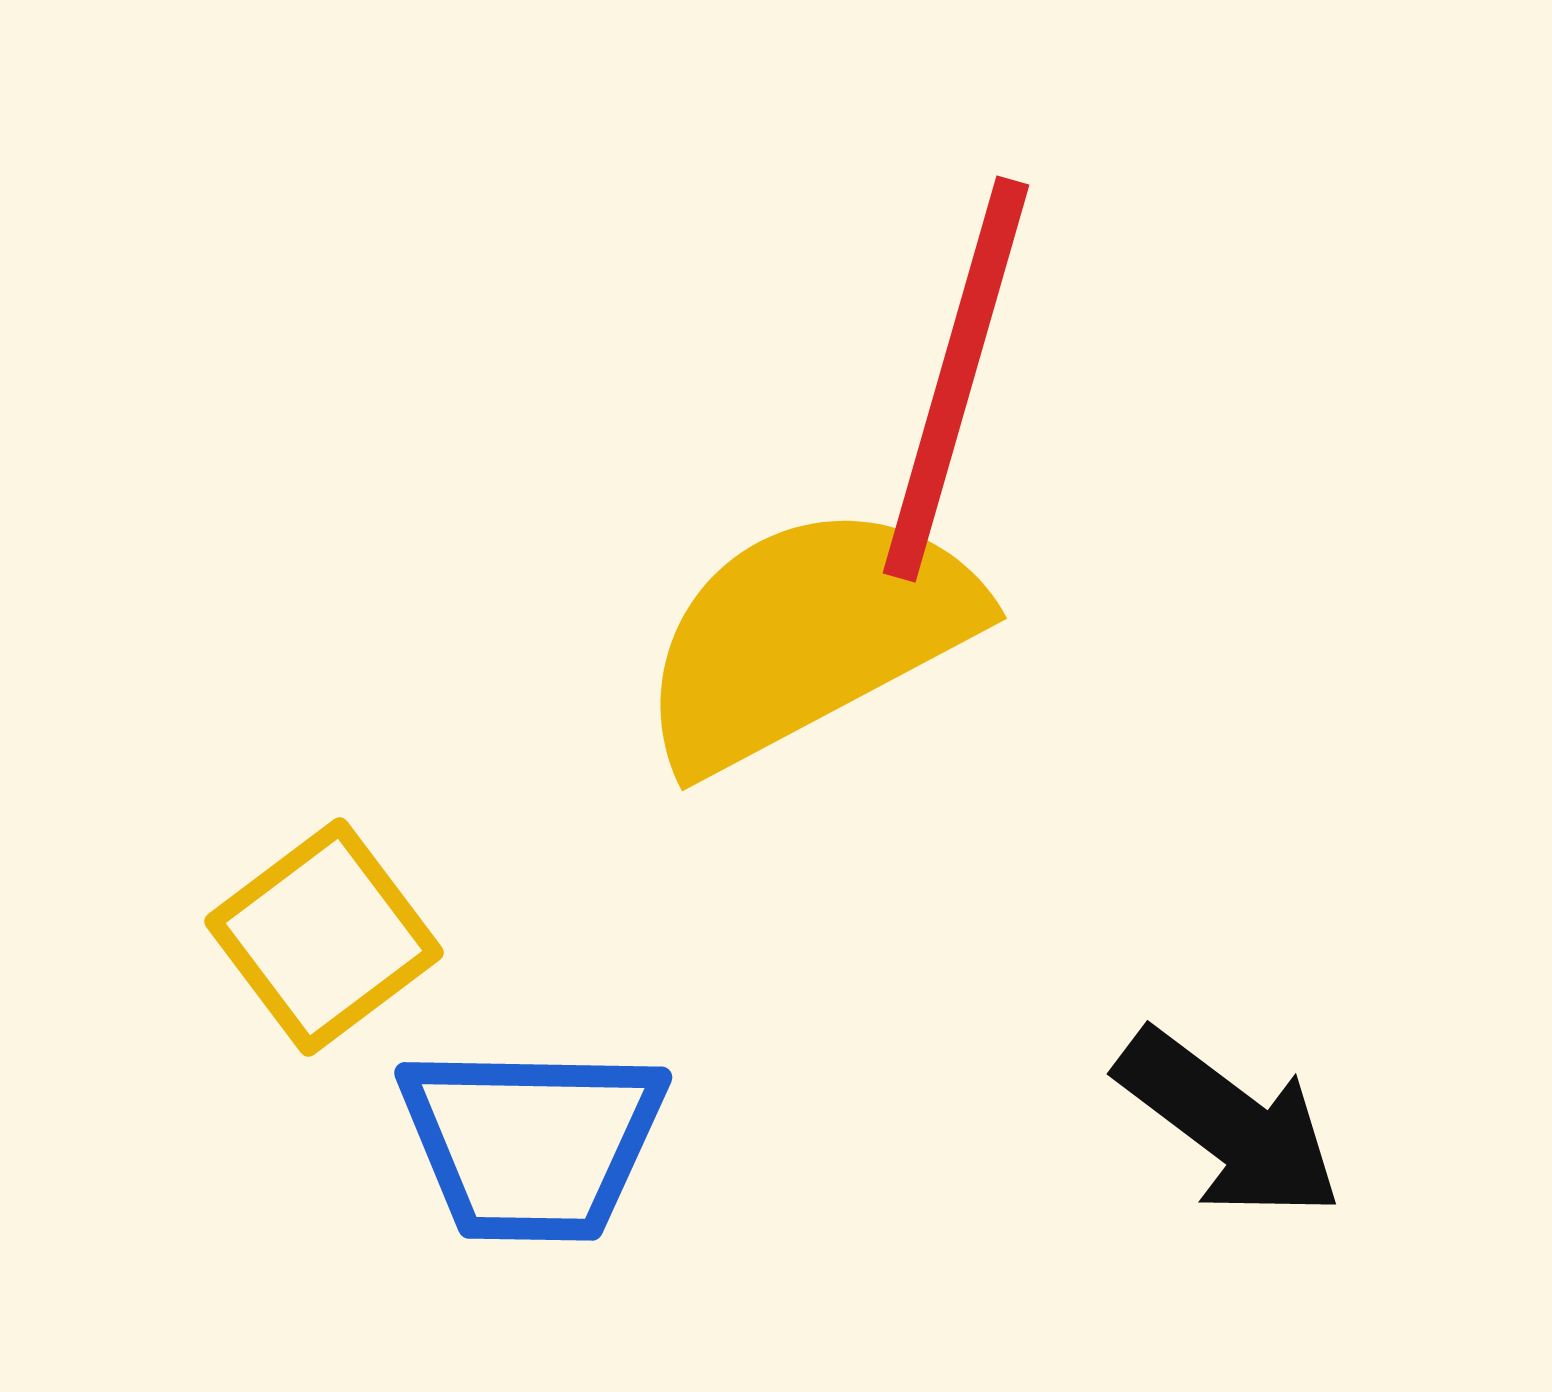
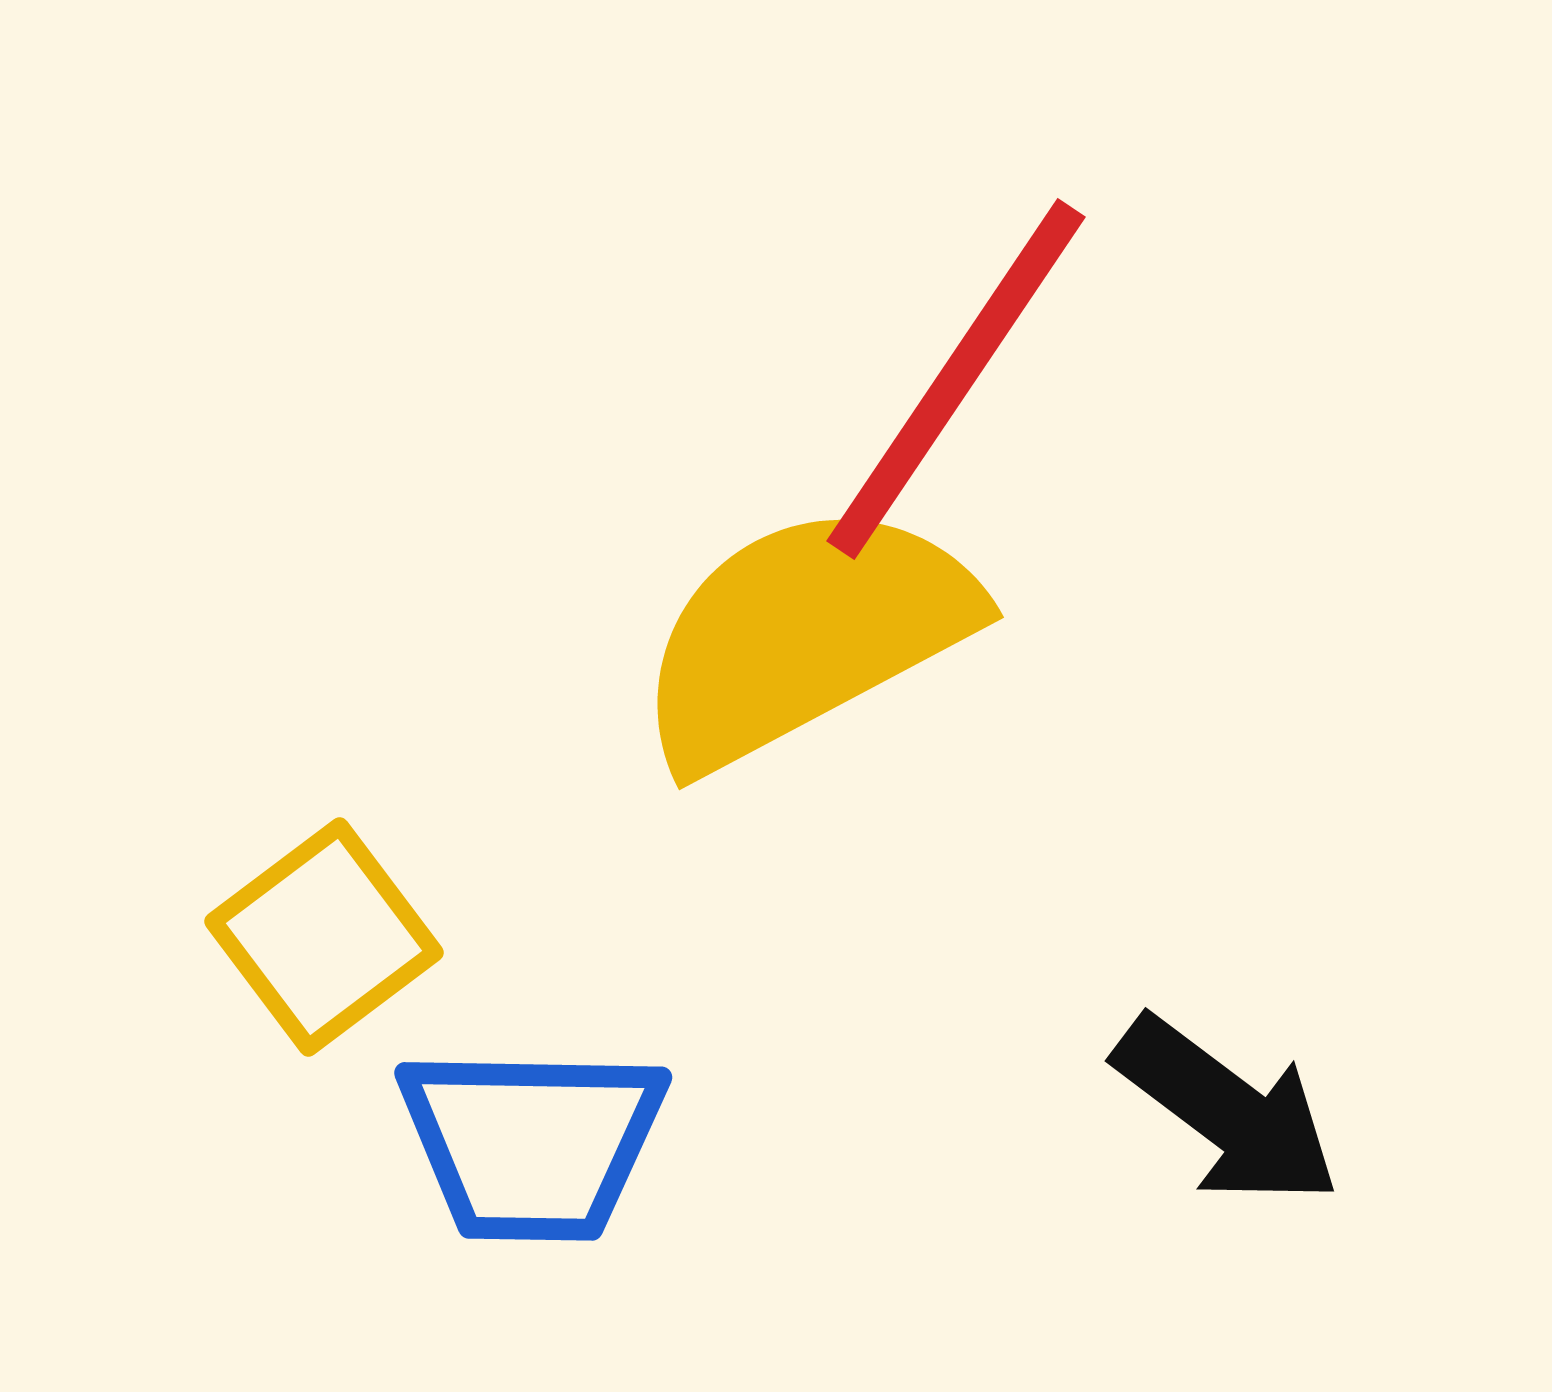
red line: rotated 18 degrees clockwise
yellow semicircle: moved 3 px left, 1 px up
black arrow: moved 2 px left, 13 px up
